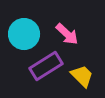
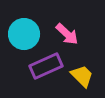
purple rectangle: rotated 8 degrees clockwise
